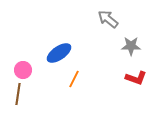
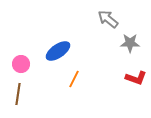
gray star: moved 1 px left, 3 px up
blue ellipse: moved 1 px left, 2 px up
pink circle: moved 2 px left, 6 px up
